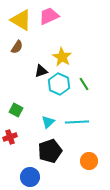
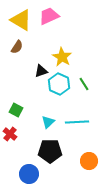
red cross: moved 3 px up; rotated 32 degrees counterclockwise
black pentagon: rotated 20 degrees clockwise
blue circle: moved 1 px left, 3 px up
